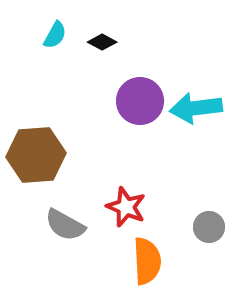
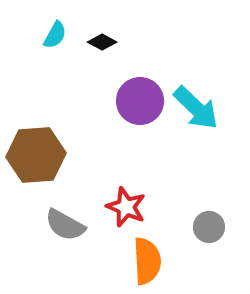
cyan arrow: rotated 129 degrees counterclockwise
